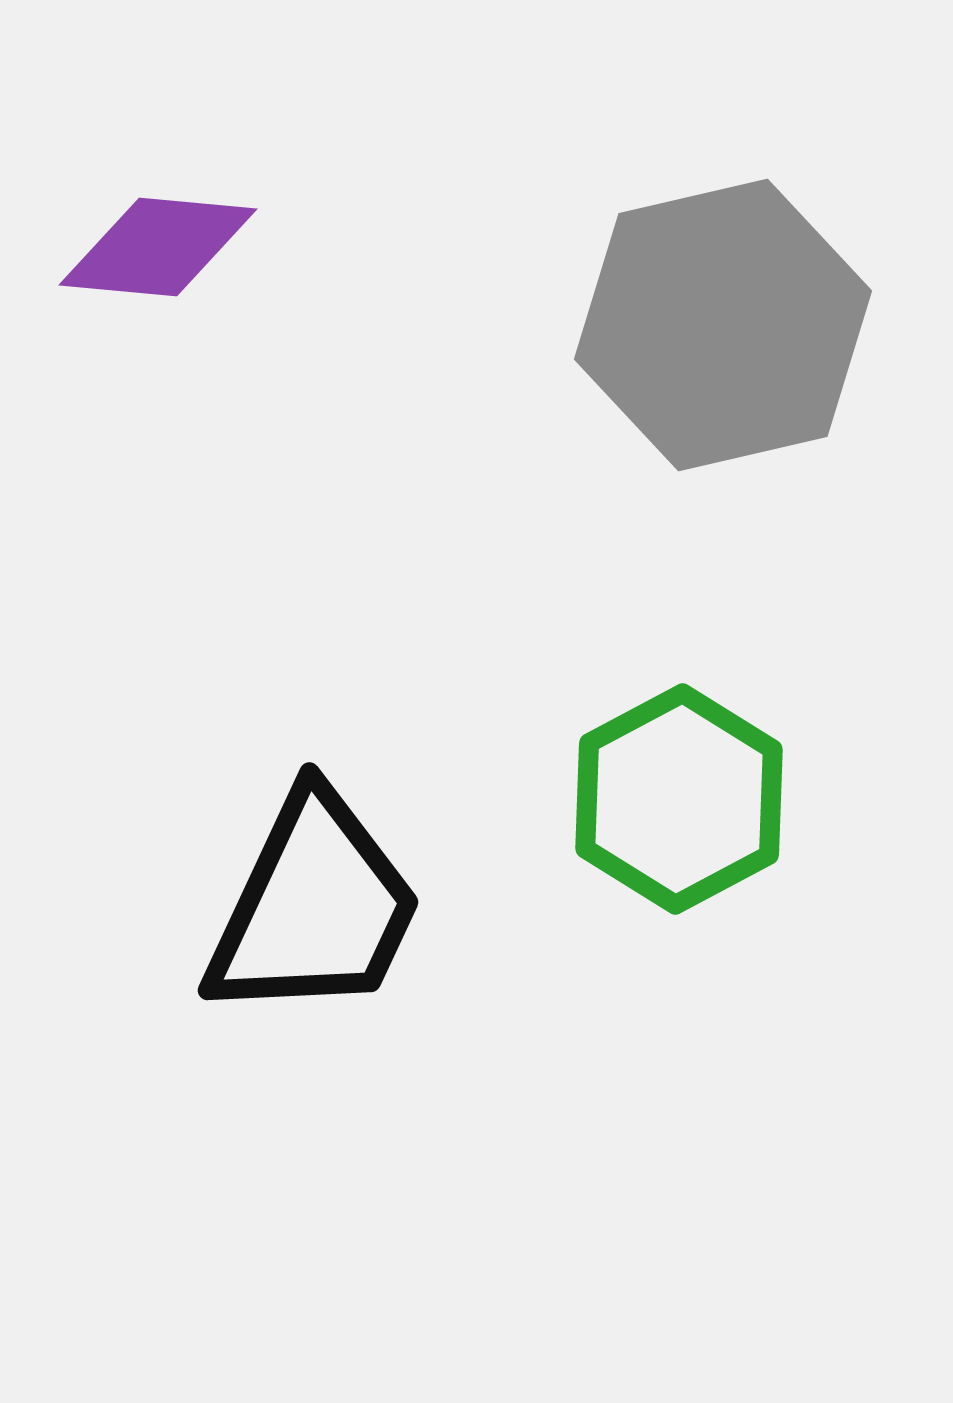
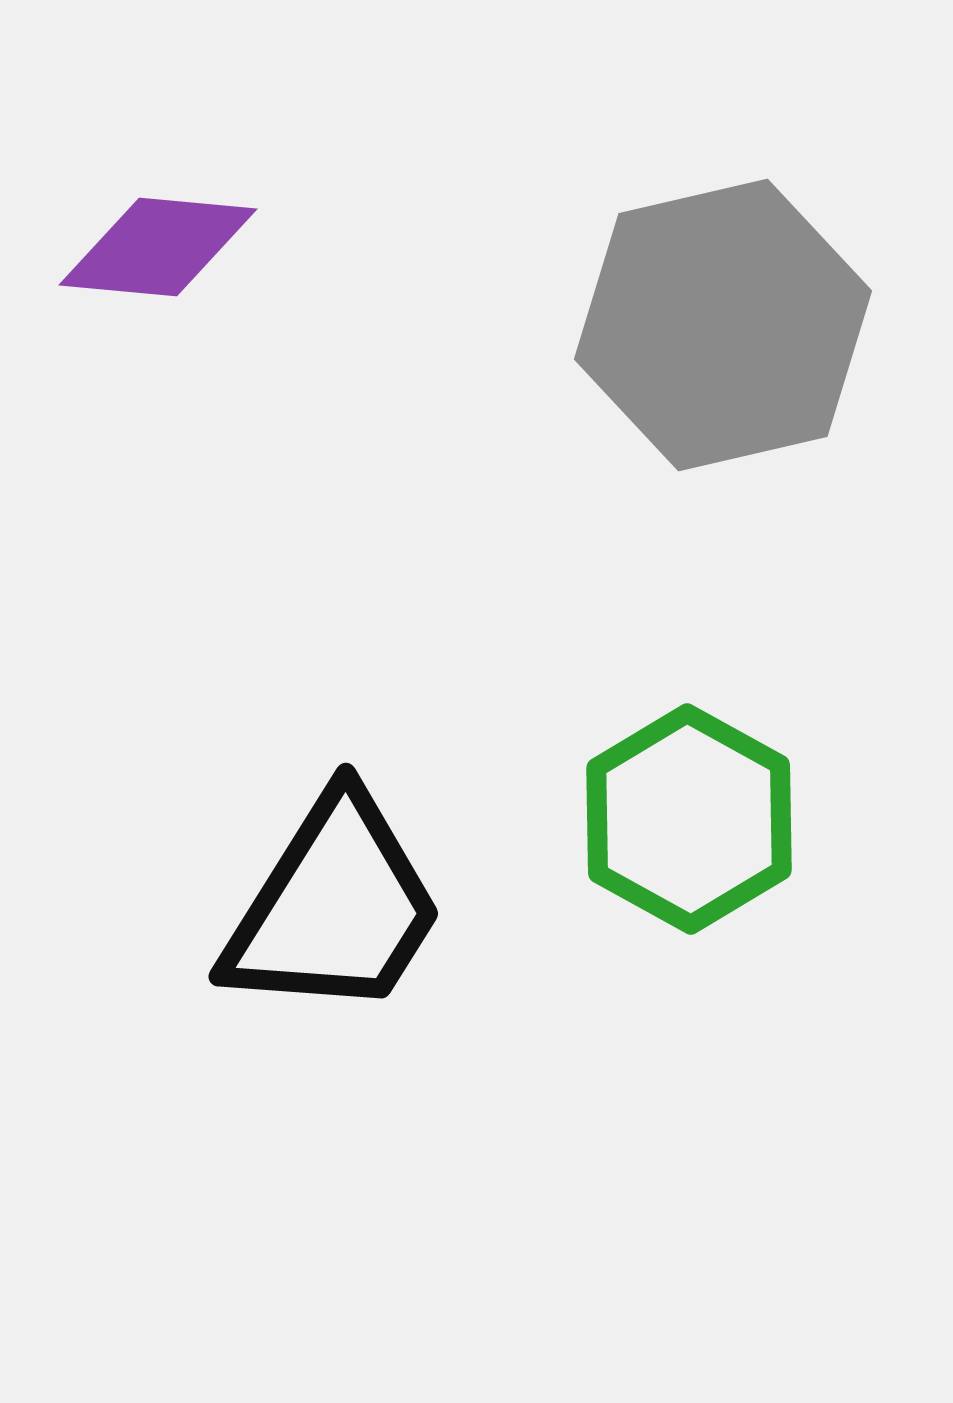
green hexagon: moved 10 px right, 20 px down; rotated 3 degrees counterclockwise
black trapezoid: moved 20 px right; rotated 7 degrees clockwise
